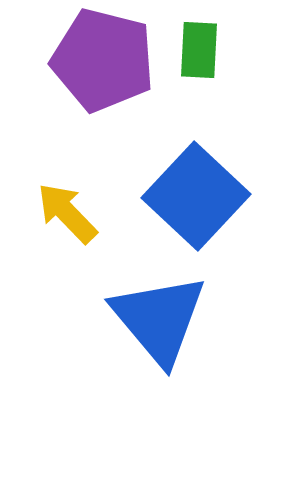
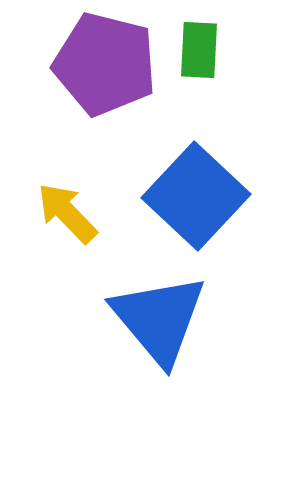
purple pentagon: moved 2 px right, 4 px down
